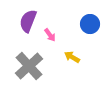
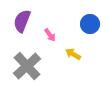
purple semicircle: moved 6 px left
yellow arrow: moved 1 px right, 3 px up
gray cross: moved 2 px left
